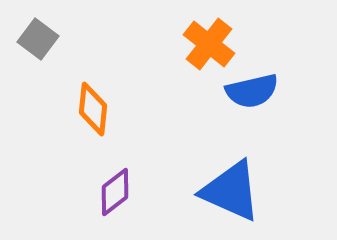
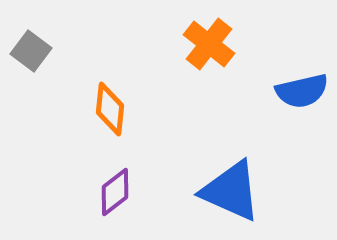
gray square: moved 7 px left, 12 px down
blue semicircle: moved 50 px right
orange diamond: moved 17 px right
